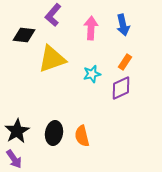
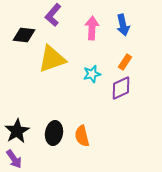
pink arrow: moved 1 px right
